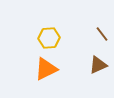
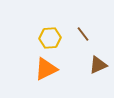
brown line: moved 19 px left
yellow hexagon: moved 1 px right
